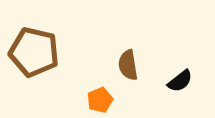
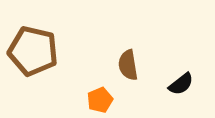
brown pentagon: moved 1 px left, 1 px up
black semicircle: moved 1 px right, 3 px down
